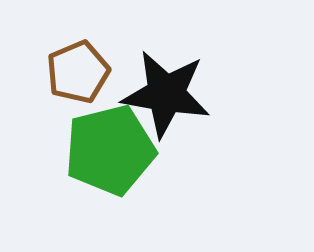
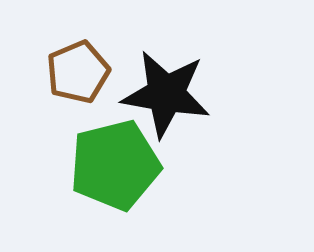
green pentagon: moved 5 px right, 15 px down
